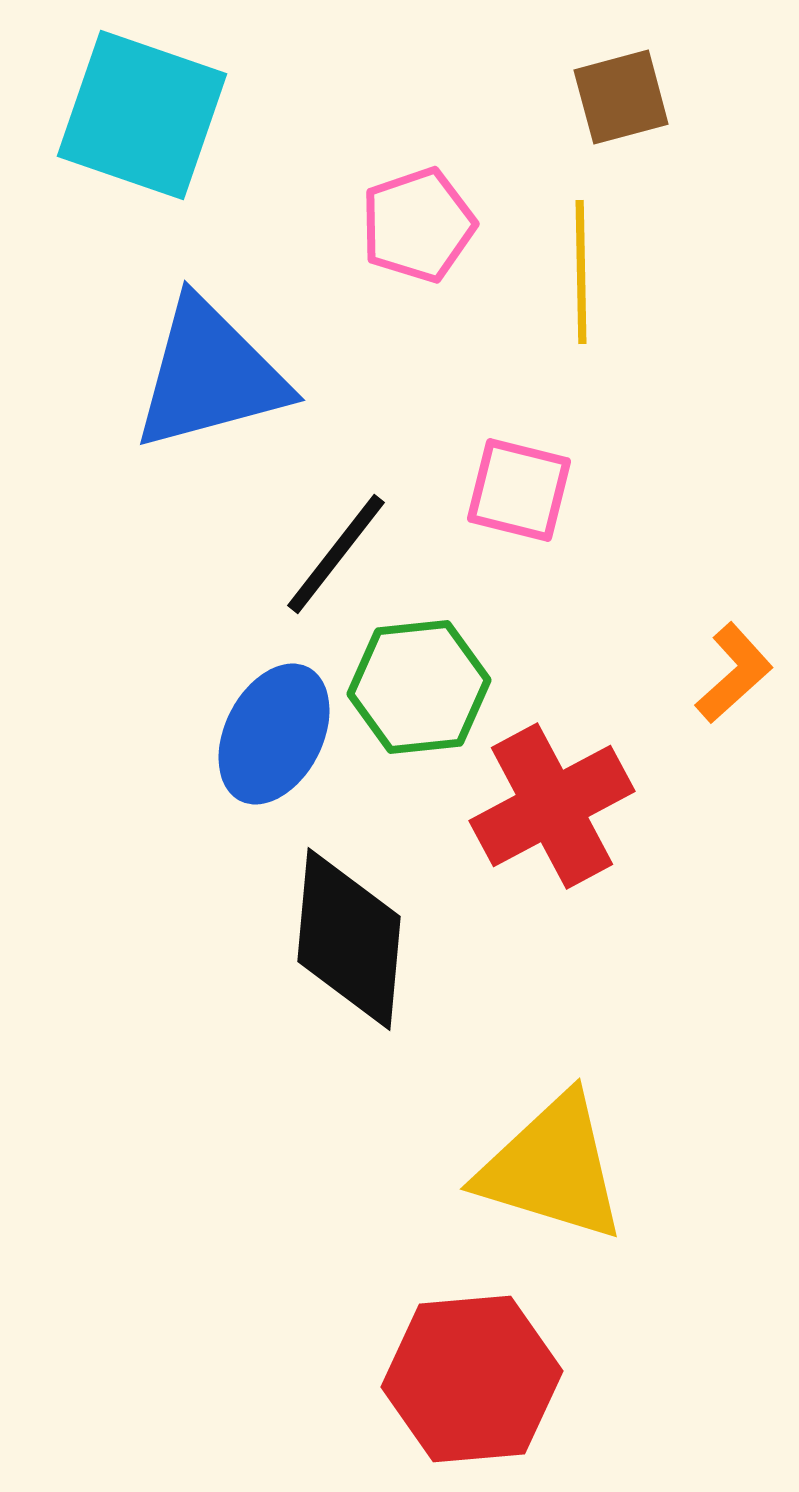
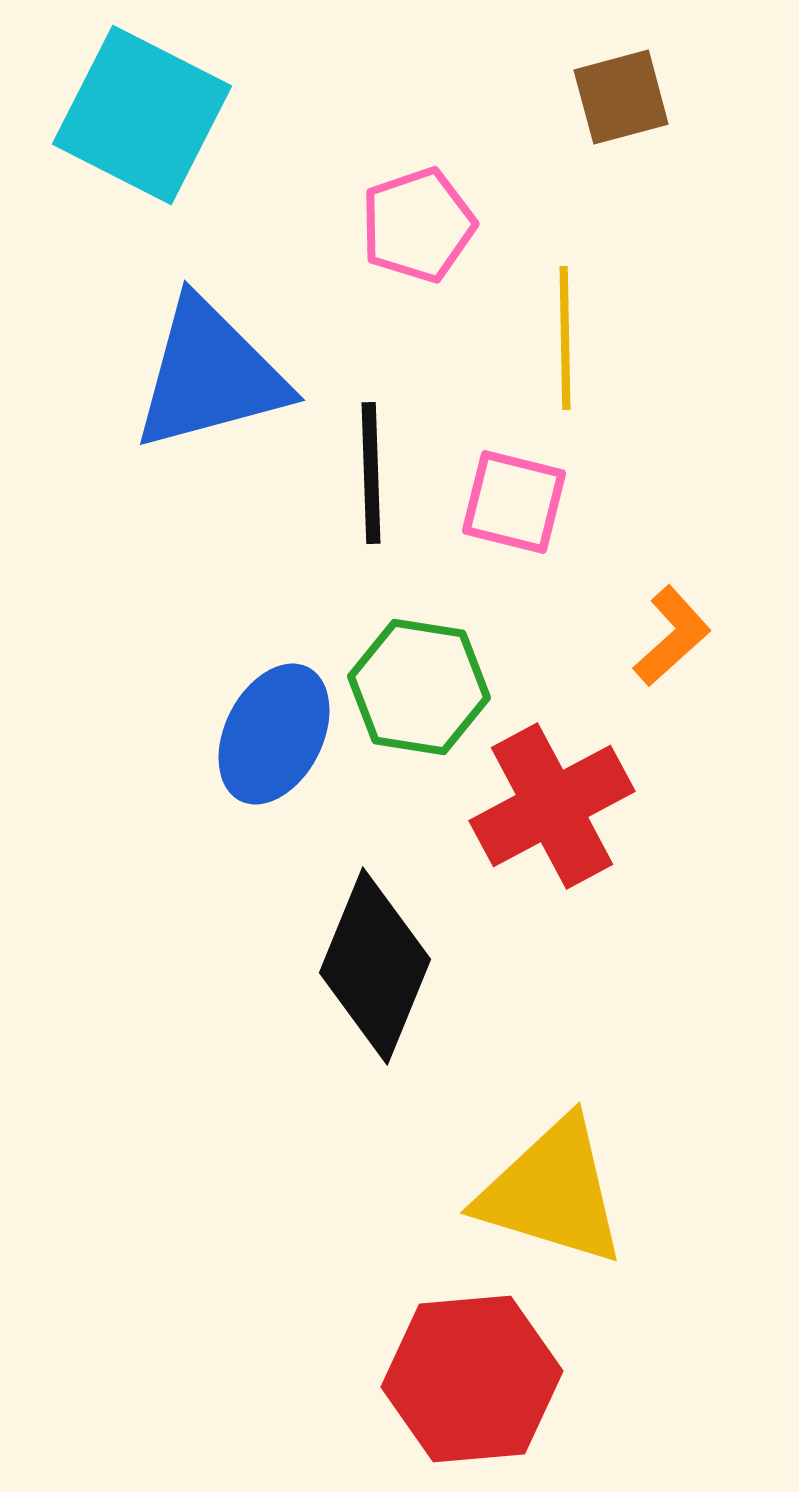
cyan square: rotated 8 degrees clockwise
yellow line: moved 16 px left, 66 px down
pink square: moved 5 px left, 12 px down
black line: moved 35 px right, 81 px up; rotated 40 degrees counterclockwise
orange L-shape: moved 62 px left, 37 px up
green hexagon: rotated 15 degrees clockwise
black diamond: moved 26 px right, 27 px down; rotated 17 degrees clockwise
yellow triangle: moved 24 px down
